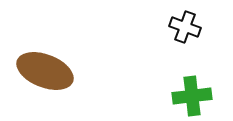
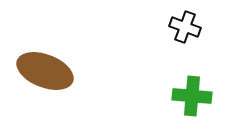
green cross: rotated 12 degrees clockwise
